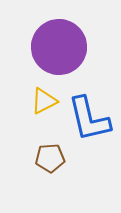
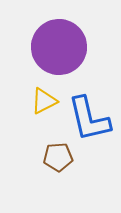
brown pentagon: moved 8 px right, 1 px up
